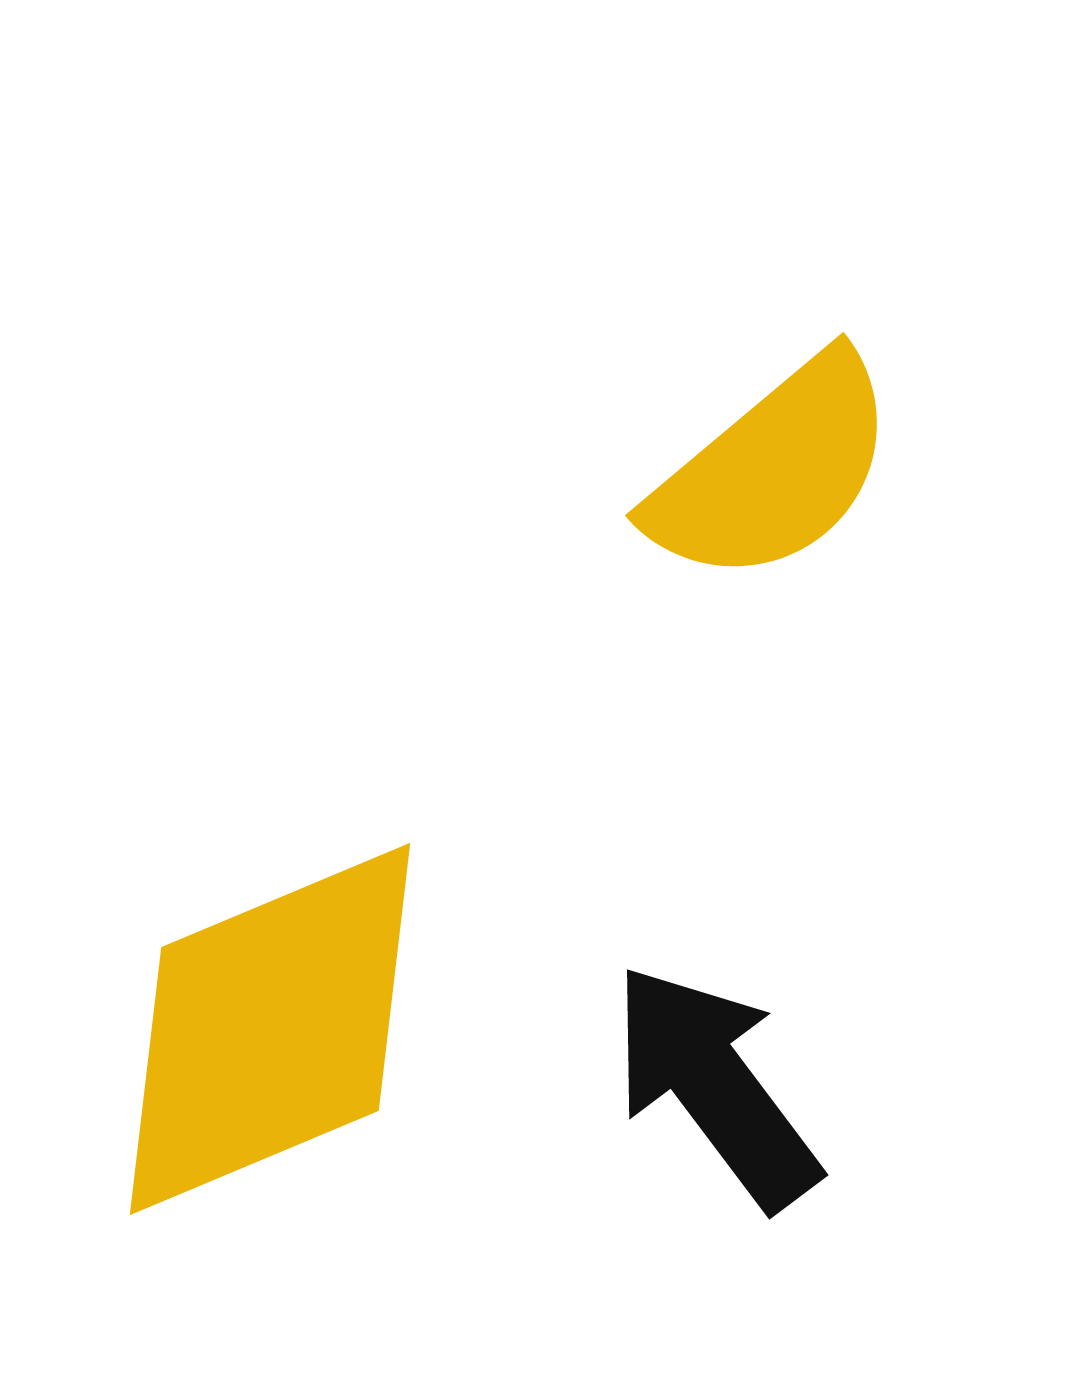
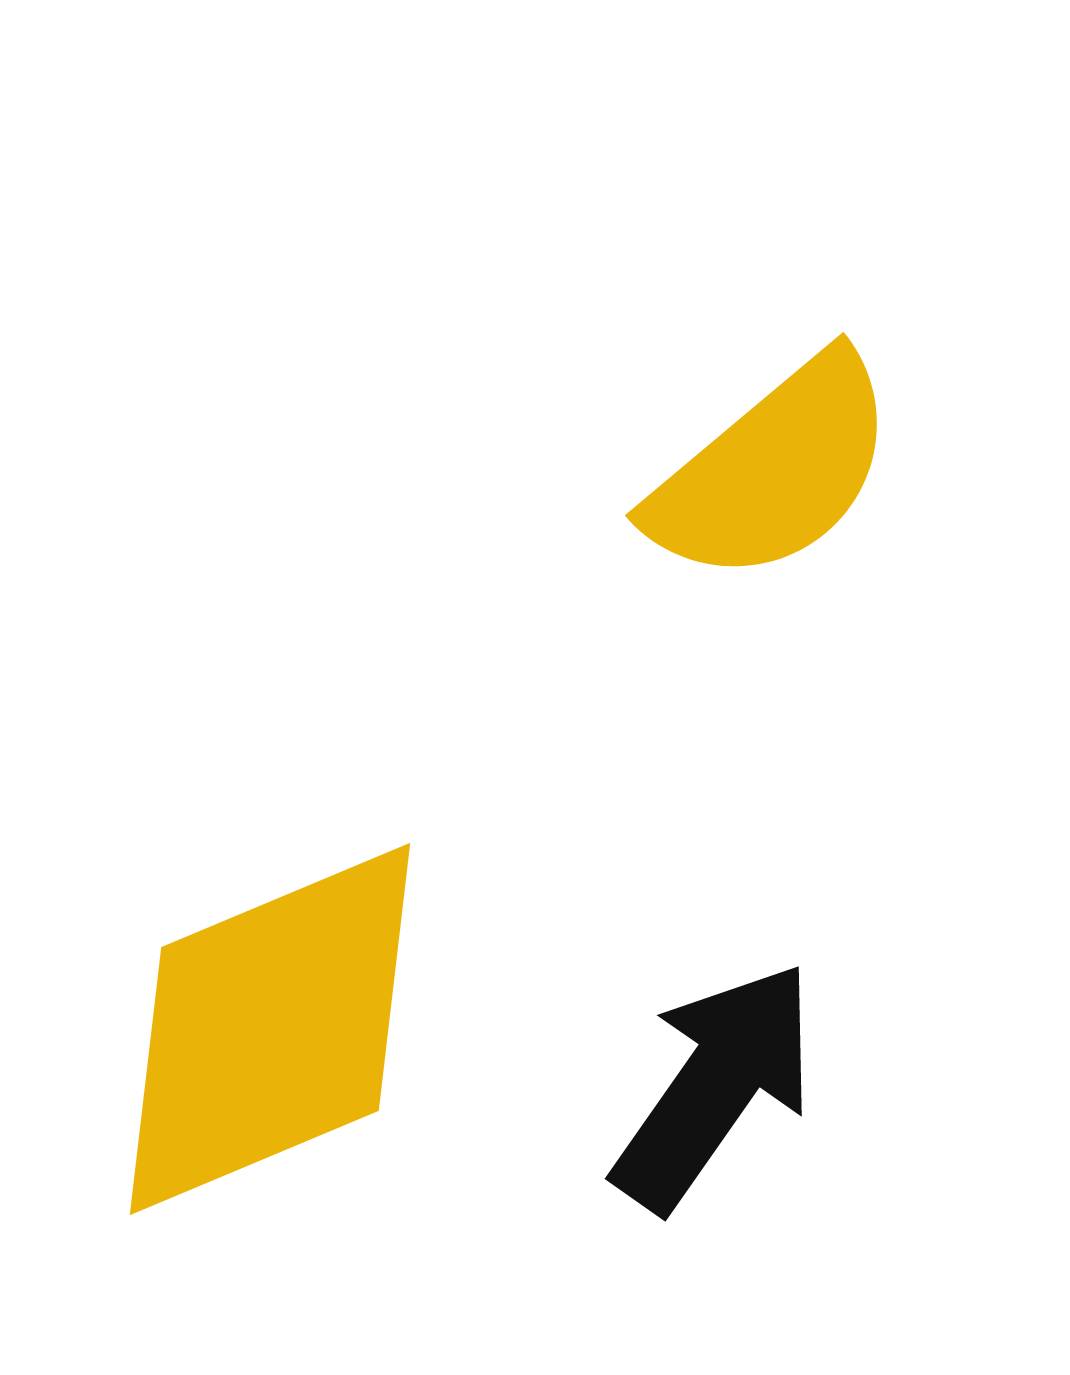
black arrow: rotated 72 degrees clockwise
